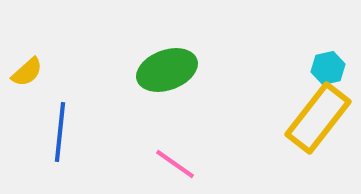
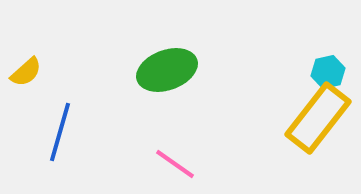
cyan hexagon: moved 4 px down
yellow semicircle: moved 1 px left
blue line: rotated 10 degrees clockwise
